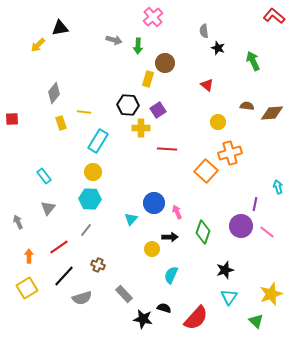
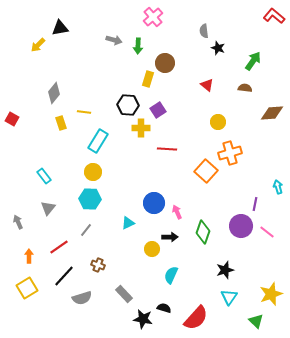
green arrow at (253, 61): rotated 60 degrees clockwise
brown semicircle at (247, 106): moved 2 px left, 18 px up
red square at (12, 119): rotated 32 degrees clockwise
cyan triangle at (131, 219): moved 3 px left, 4 px down; rotated 24 degrees clockwise
